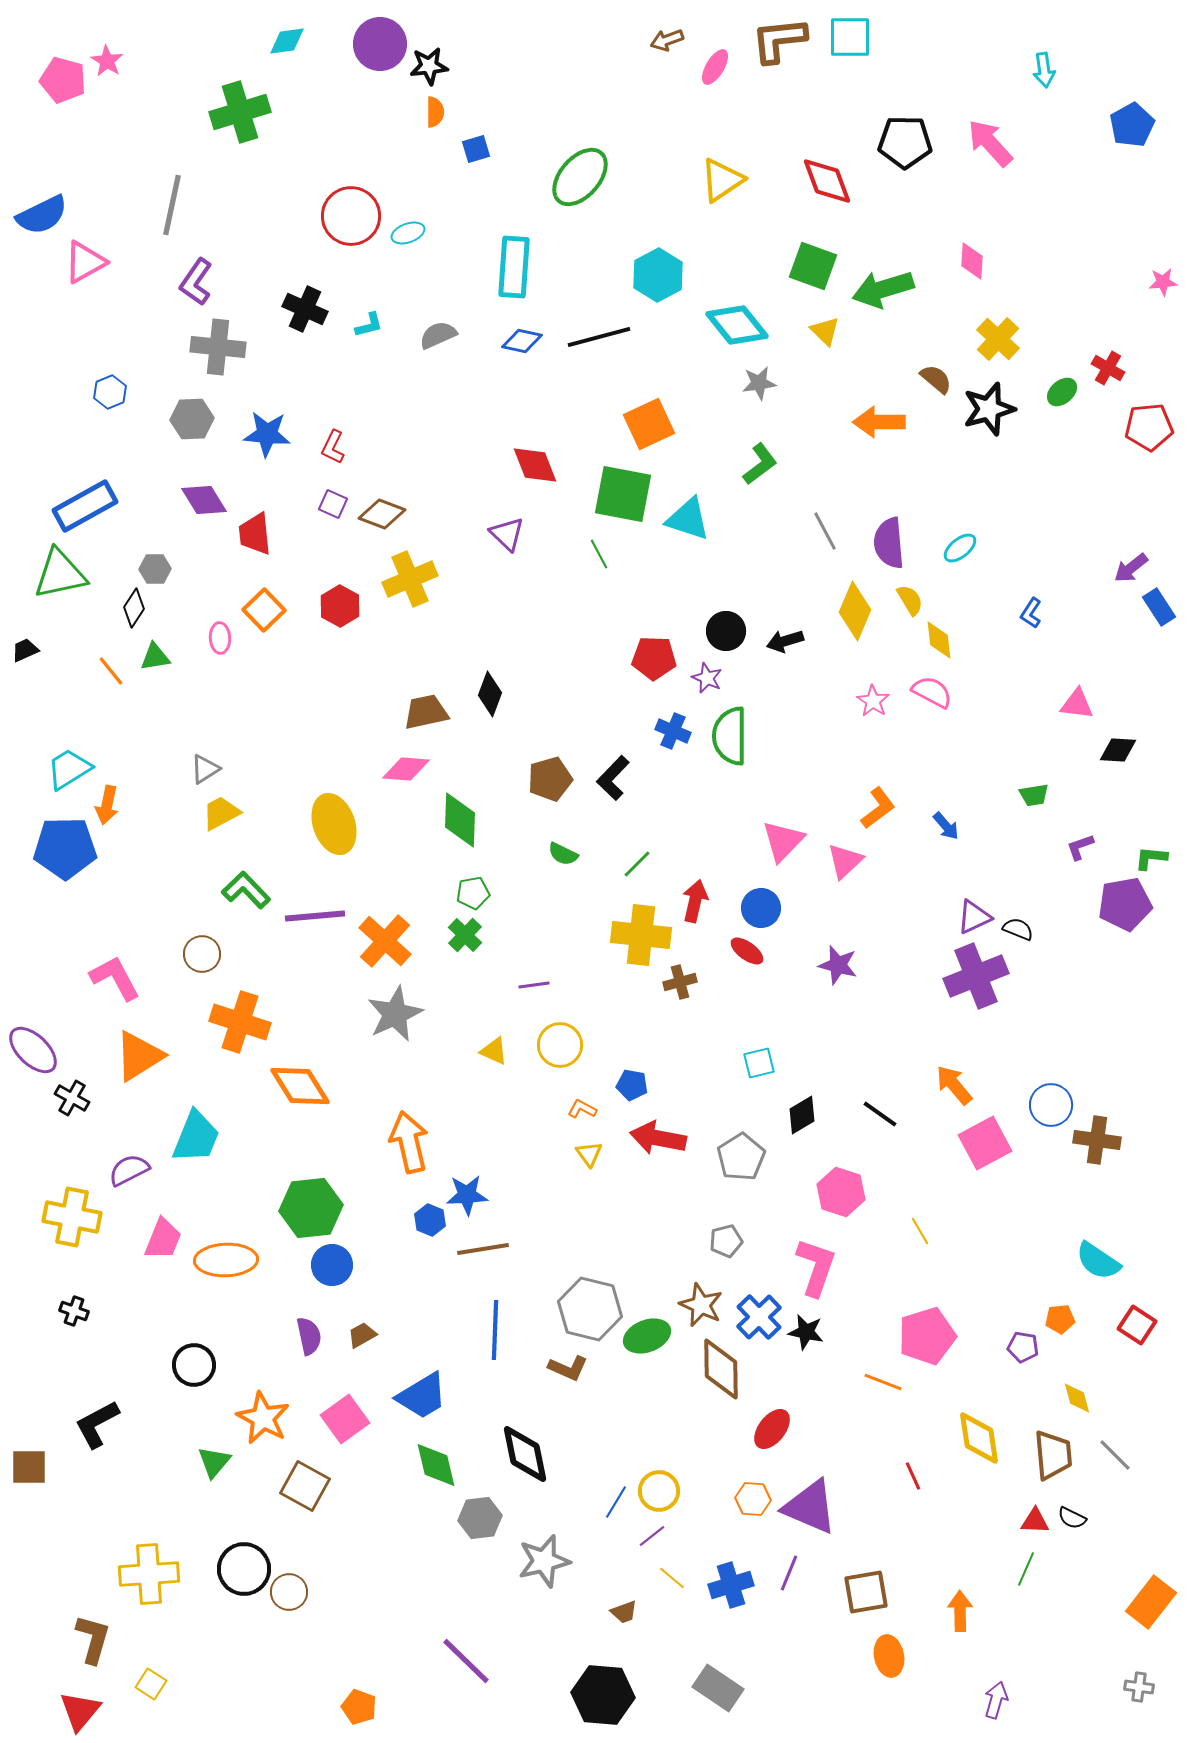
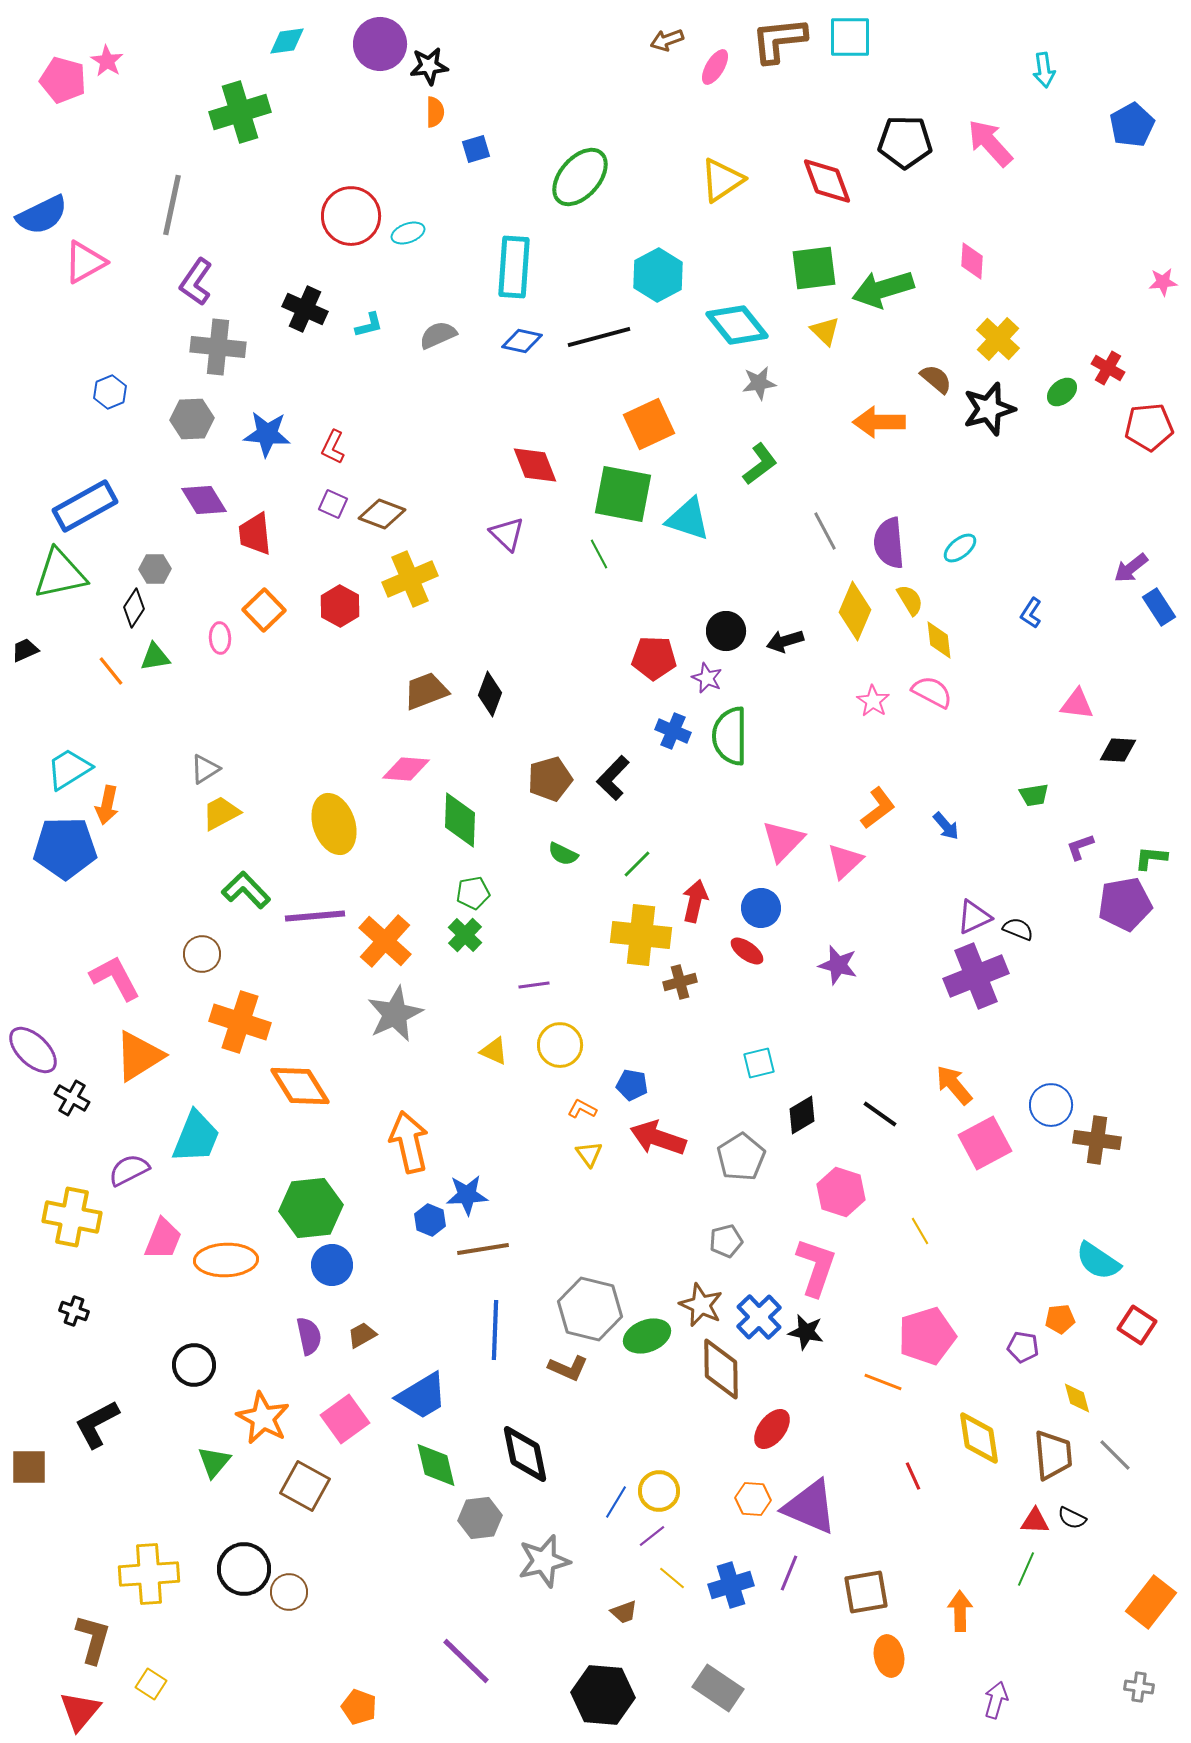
green square at (813, 266): moved 1 px right, 2 px down; rotated 27 degrees counterclockwise
brown trapezoid at (426, 712): moved 21 px up; rotated 9 degrees counterclockwise
red arrow at (658, 1138): rotated 8 degrees clockwise
